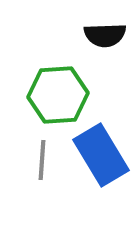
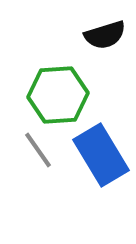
black semicircle: rotated 15 degrees counterclockwise
gray line: moved 4 px left, 10 px up; rotated 39 degrees counterclockwise
